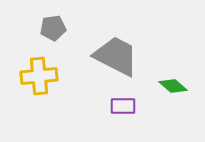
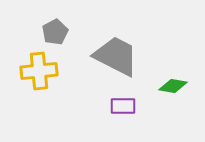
gray pentagon: moved 2 px right, 4 px down; rotated 20 degrees counterclockwise
yellow cross: moved 5 px up
green diamond: rotated 32 degrees counterclockwise
